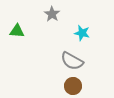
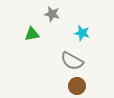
gray star: rotated 21 degrees counterclockwise
green triangle: moved 15 px right, 3 px down; rotated 14 degrees counterclockwise
brown circle: moved 4 px right
